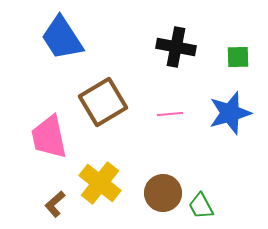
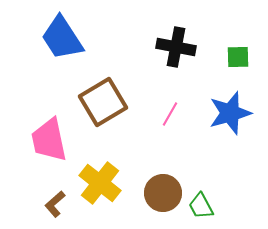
pink line: rotated 55 degrees counterclockwise
pink trapezoid: moved 3 px down
